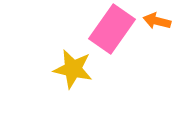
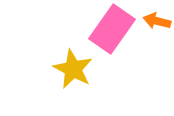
yellow star: rotated 15 degrees clockwise
